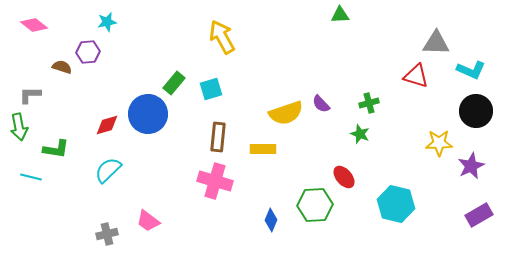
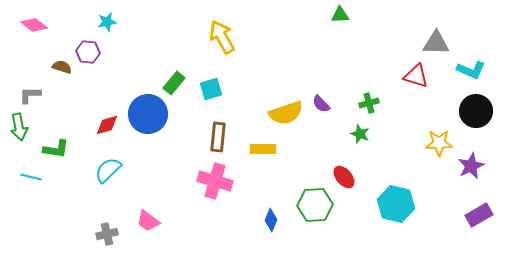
purple hexagon: rotated 10 degrees clockwise
